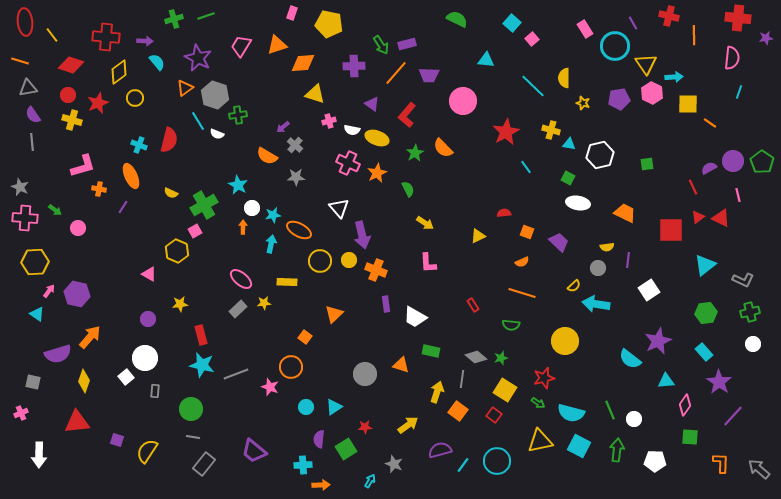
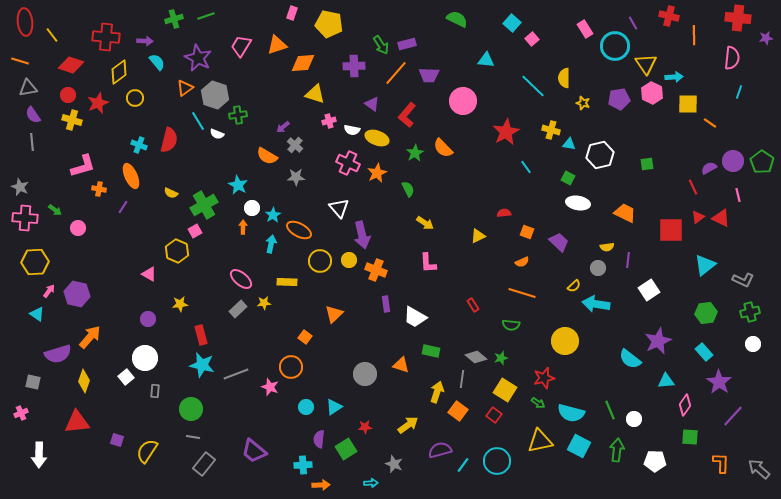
cyan star at (273, 215): rotated 21 degrees counterclockwise
cyan arrow at (370, 481): moved 1 px right, 2 px down; rotated 56 degrees clockwise
